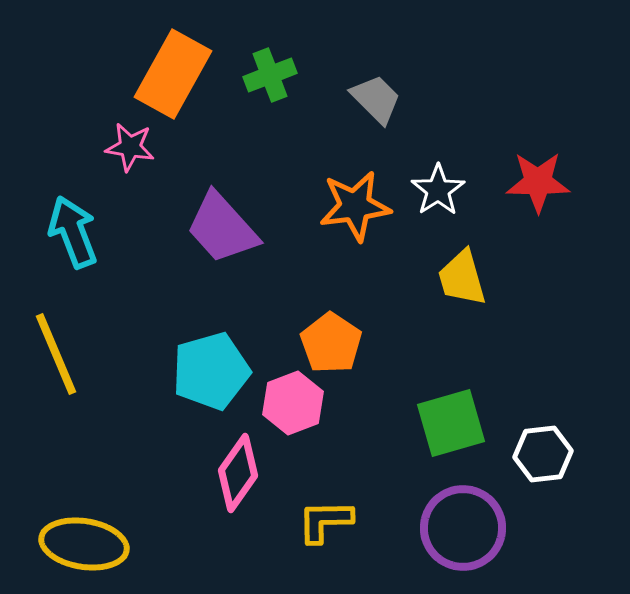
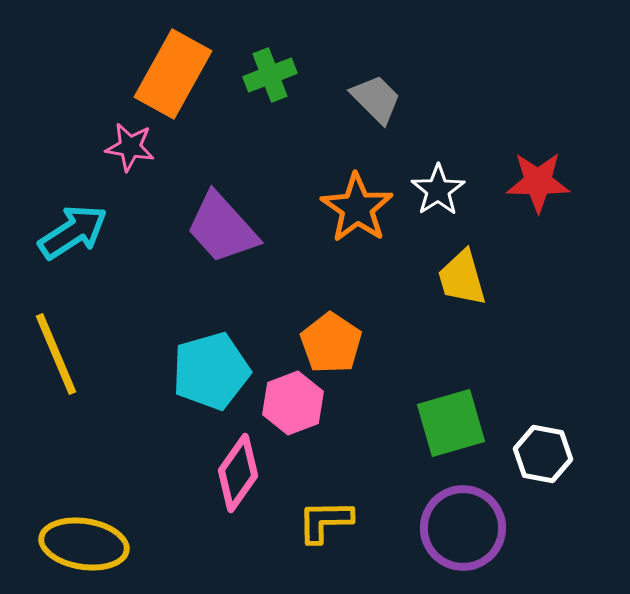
orange star: moved 2 px right, 2 px down; rotated 30 degrees counterclockwise
cyan arrow: rotated 78 degrees clockwise
white hexagon: rotated 18 degrees clockwise
